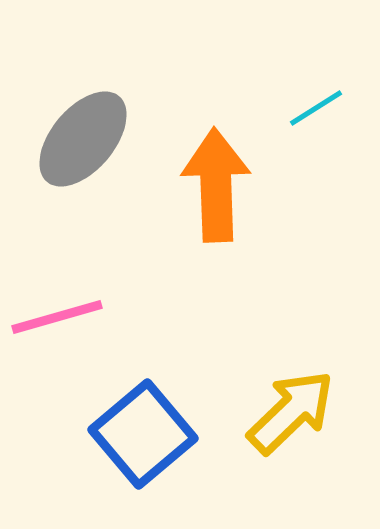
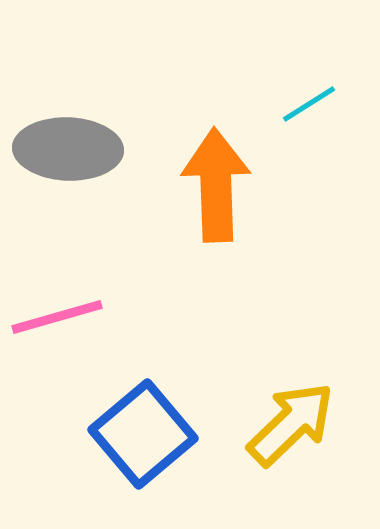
cyan line: moved 7 px left, 4 px up
gray ellipse: moved 15 px left, 10 px down; rotated 52 degrees clockwise
yellow arrow: moved 12 px down
